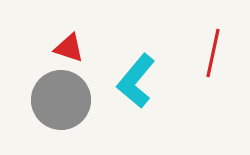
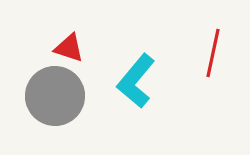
gray circle: moved 6 px left, 4 px up
